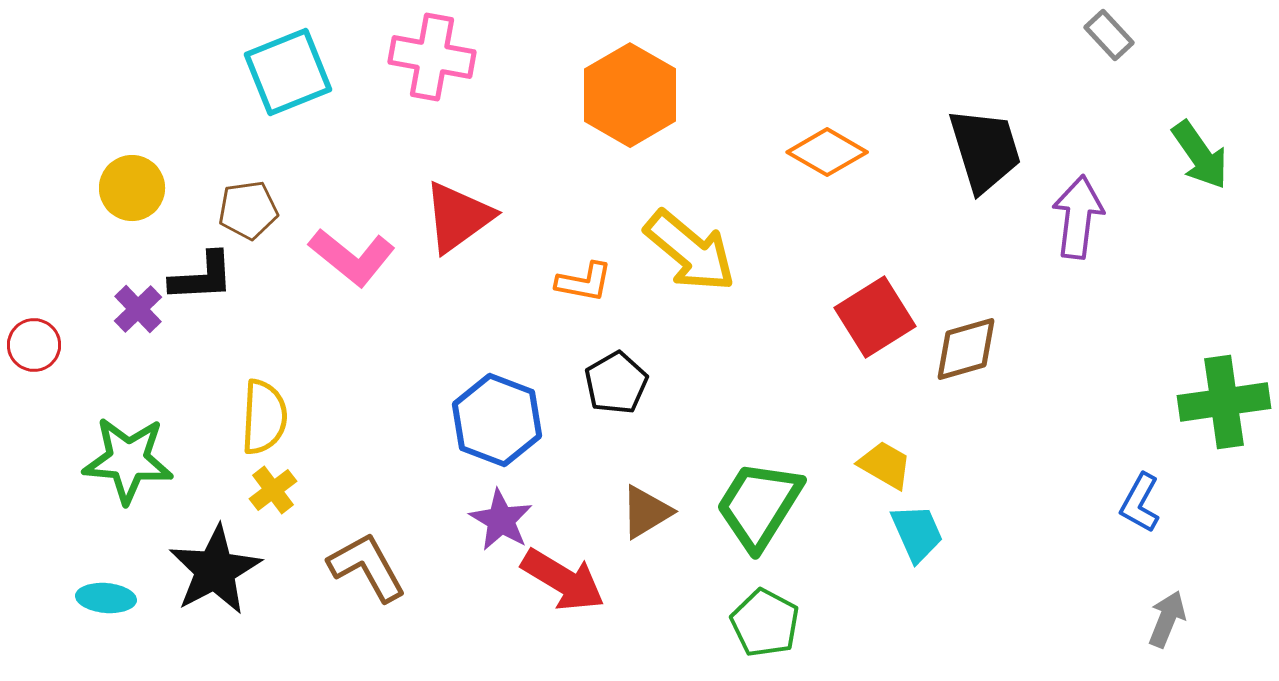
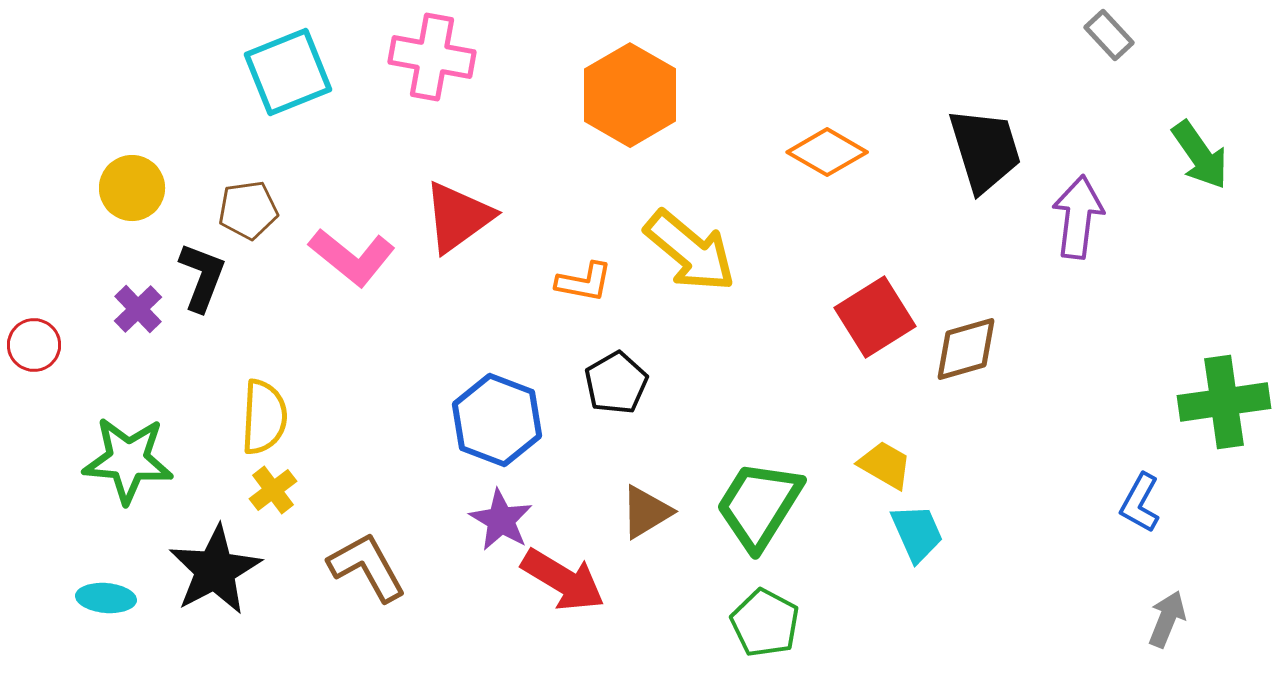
black L-shape: rotated 66 degrees counterclockwise
